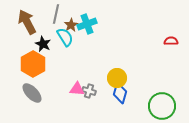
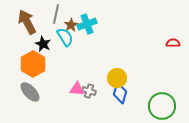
red semicircle: moved 2 px right, 2 px down
gray ellipse: moved 2 px left, 1 px up
